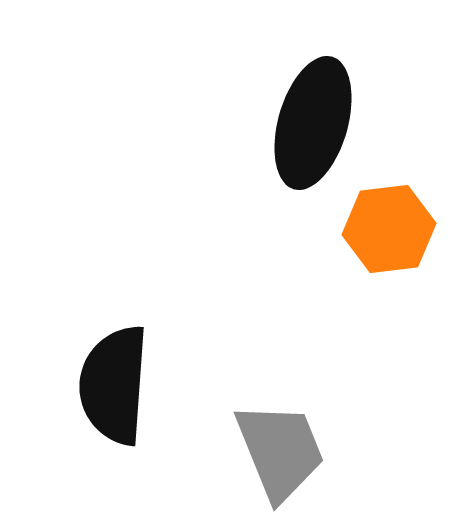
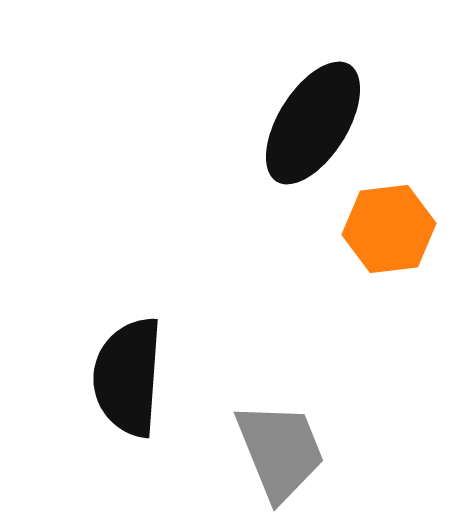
black ellipse: rotated 16 degrees clockwise
black semicircle: moved 14 px right, 8 px up
